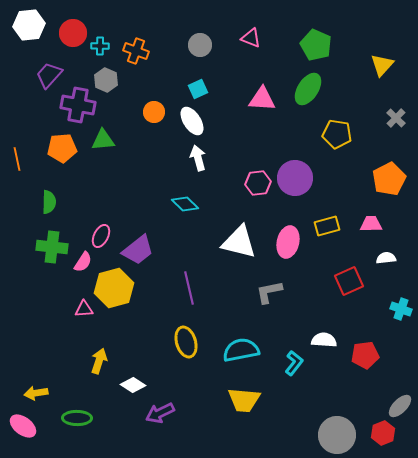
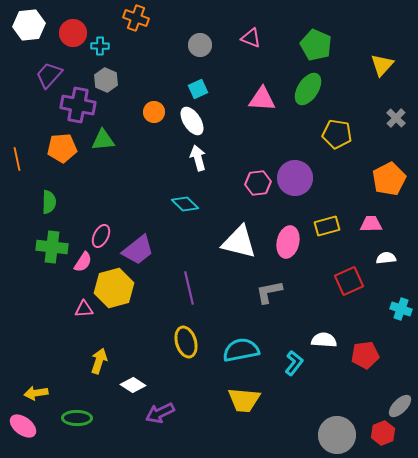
orange cross at (136, 51): moved 33 px up
